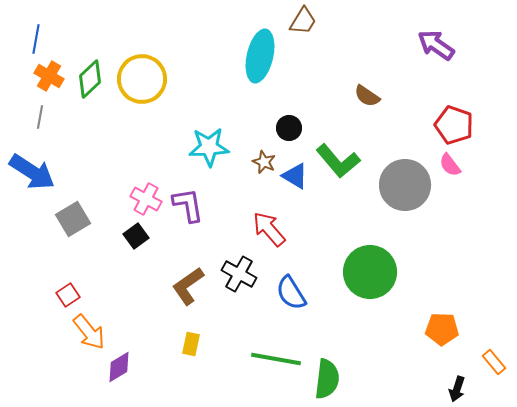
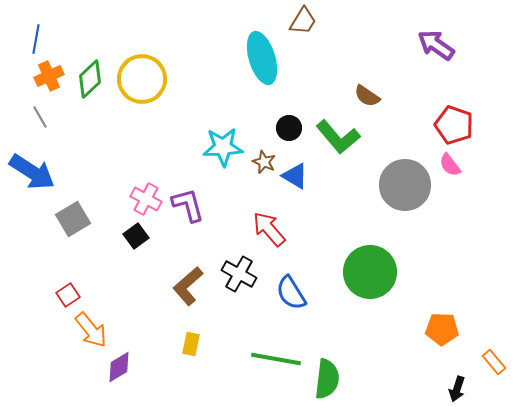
cyan ellipse: moved 2 px right, 2 px down; rotated 30 degrees counterclockwise
orange cross: rotated 36 degrees clockwise
gray line: rotated 40 degrees counterclockwise
cyan star: moved 14 px right
green L-shape: moved 24 px up
purple L-shape: rotated 6 degrees counterclockwise
brown L-shape: rotated 6 degrees counterclockwise
orange arrow: moved 2 px right, 2 px up
